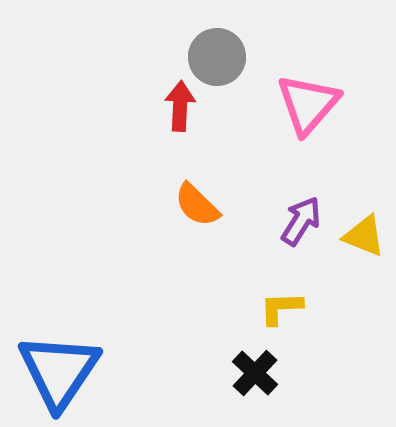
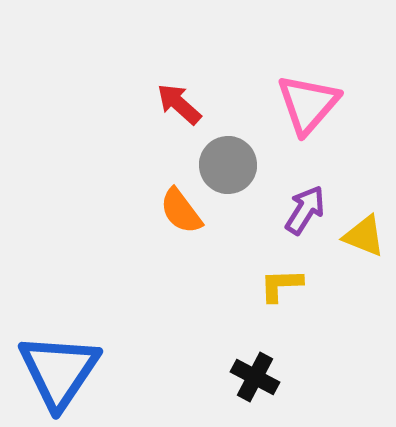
gray circle: moved 11 px right, 108 px down
red arrow: moved 1 px left, 2 px up; rotated 51 degrees counterclockwise
orange semicircle: moved 16 px left, 6 px down; rotated 9 degrees clockwise
purple arrow: moved 4 px right, 11 px up
yellow L-shape: moved 23 px up
black cross: moved 4 px down; rotated 15 degrees counterclockwise
